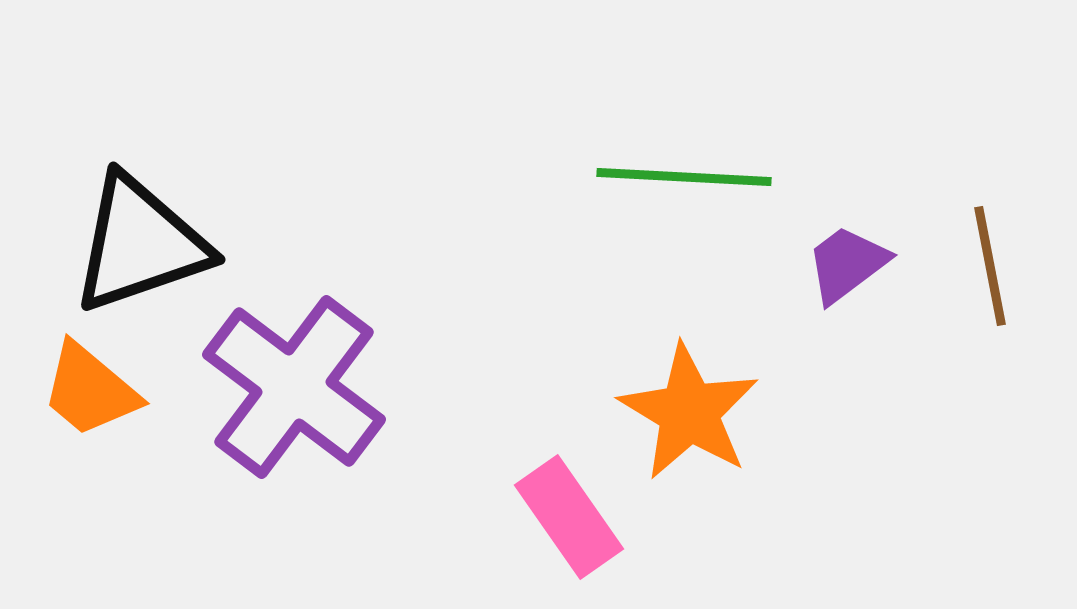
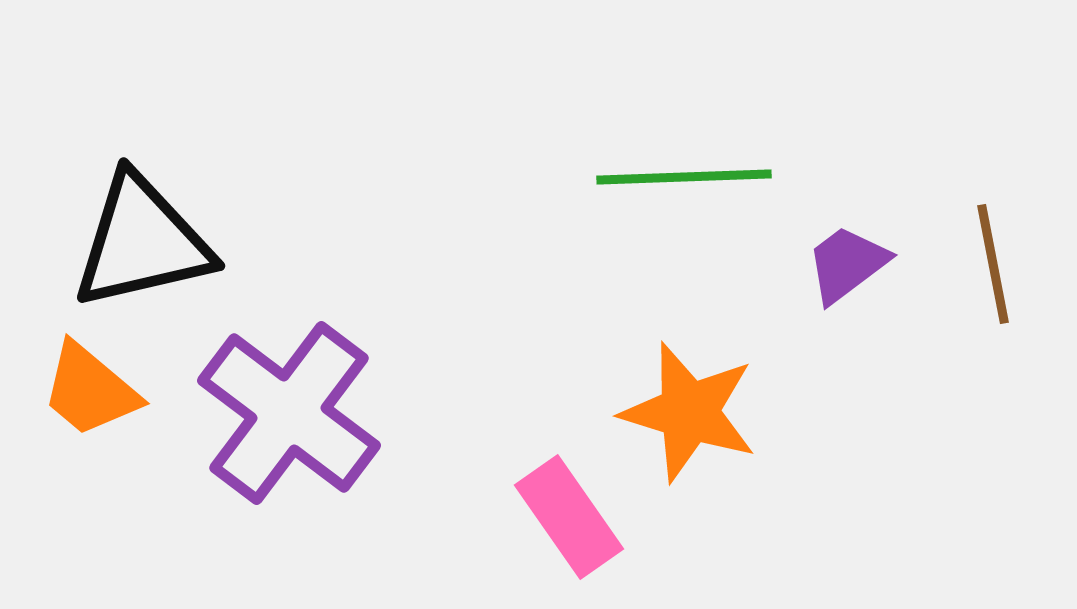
green line: rotated 5 degrees counterclockwise
black triangle: moved 2 px right, 2 px up; rotated 6 degrees clockwise
brown line: moved 3 px right, 2 px up
purple cross: moved 5 px left, 26 px down
orange star: rotated 14 degrees counterclockwise
